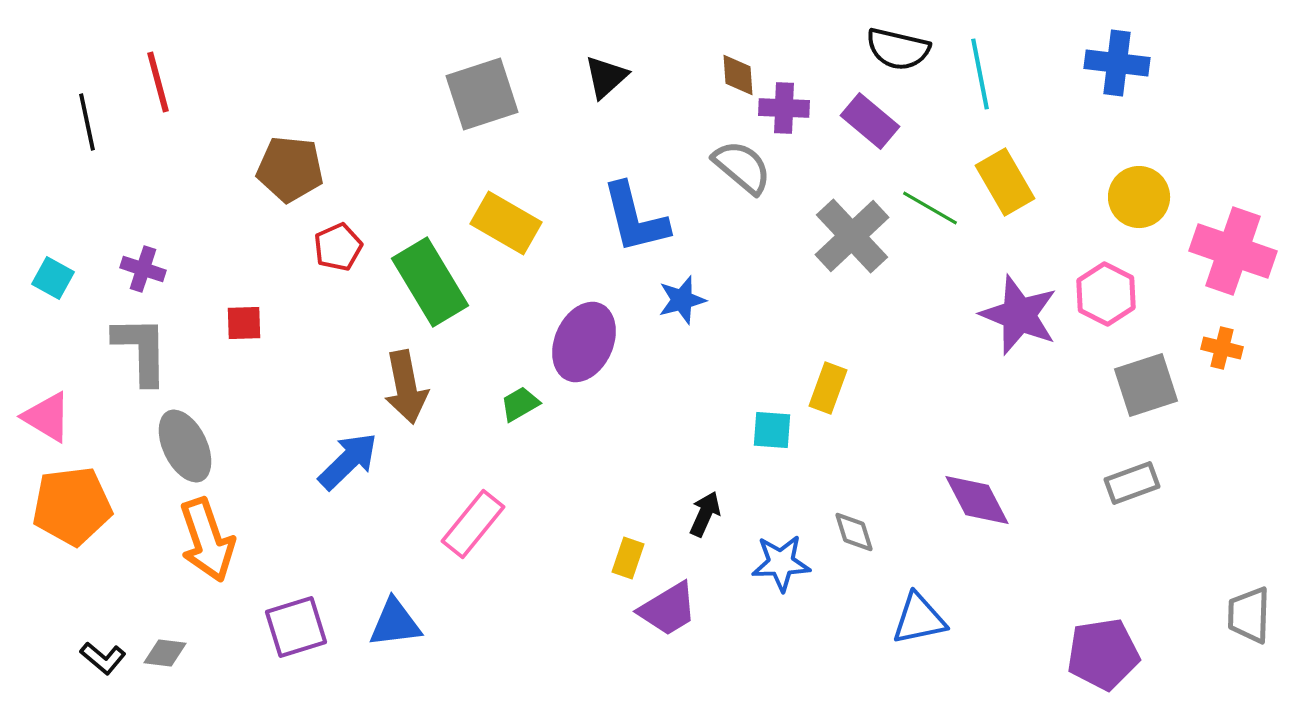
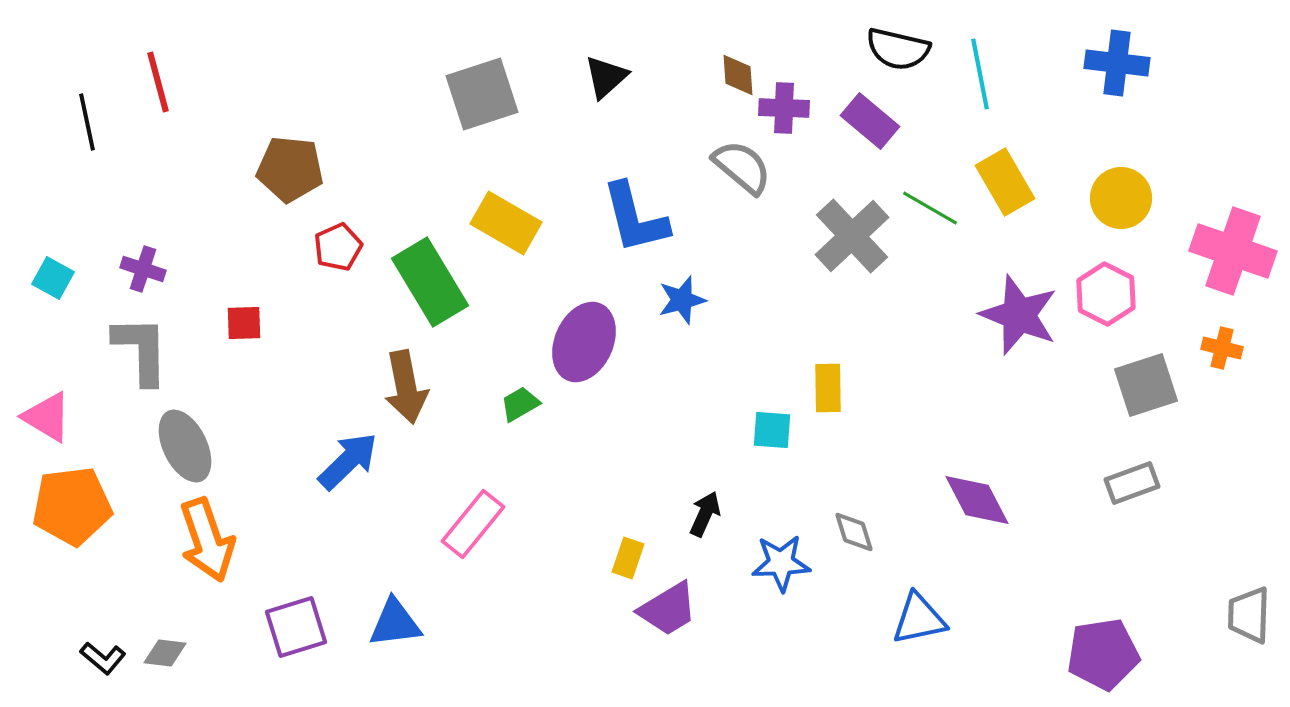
yellow circle at (1139, 197): moved 18 px left, 1 px down
yellow rectangle at (828, 388): rotated 21 degrees counterclockwise
